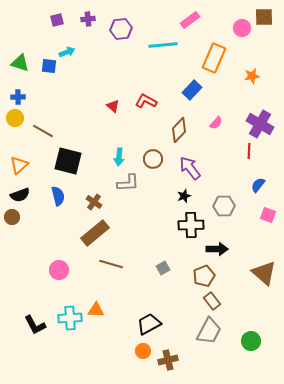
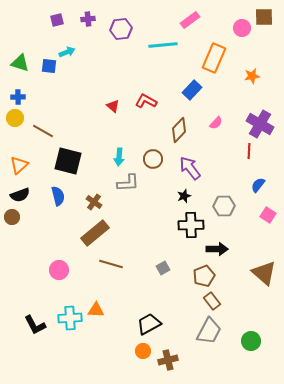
pink square at (268, 215): rotated 14 degrees clockwise
